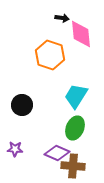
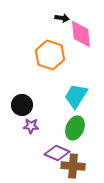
purple star: moved 16 px right, 23 px up
